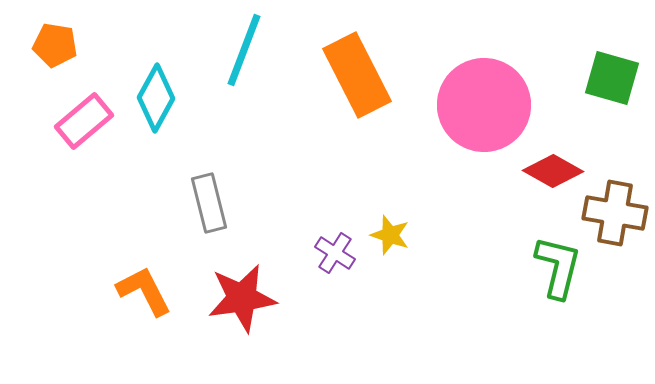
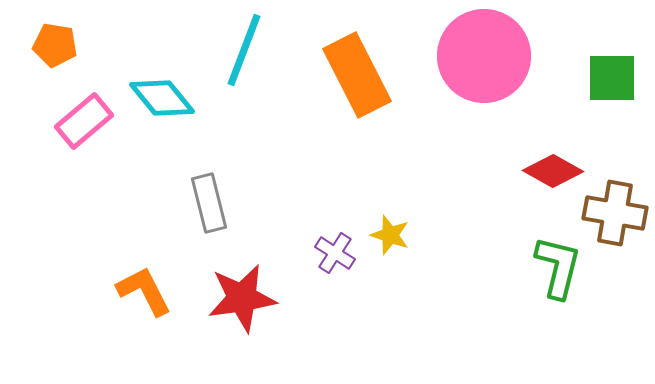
green square: rotated 16 degrees counterclockwise
cyan diamond: moved 6 px right; rotated 68 degrees counterclockwise
pink circle: moved 49 px up
